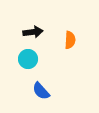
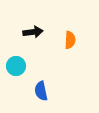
cyan circle: moved 12 px left, 7 px down
blue semicircle: rotated 30 degrees clockwise
